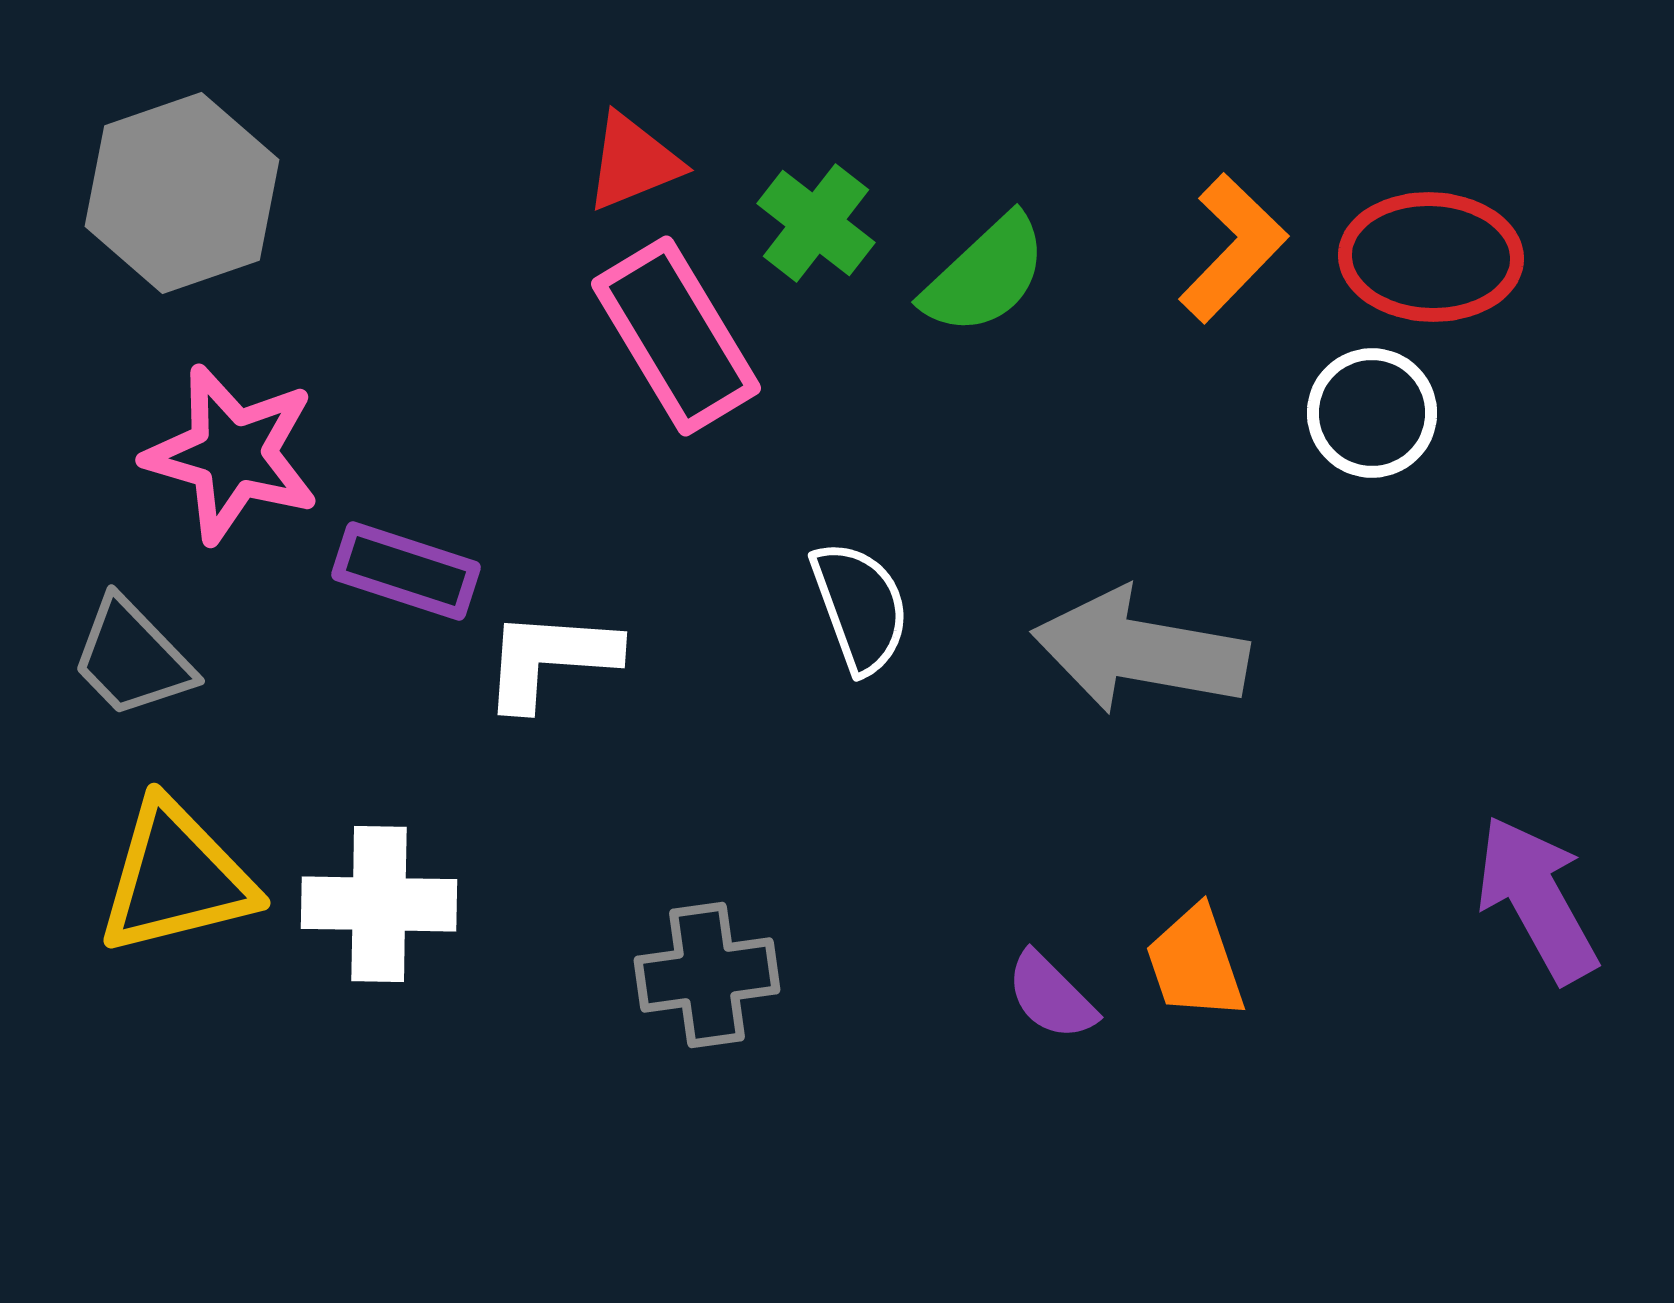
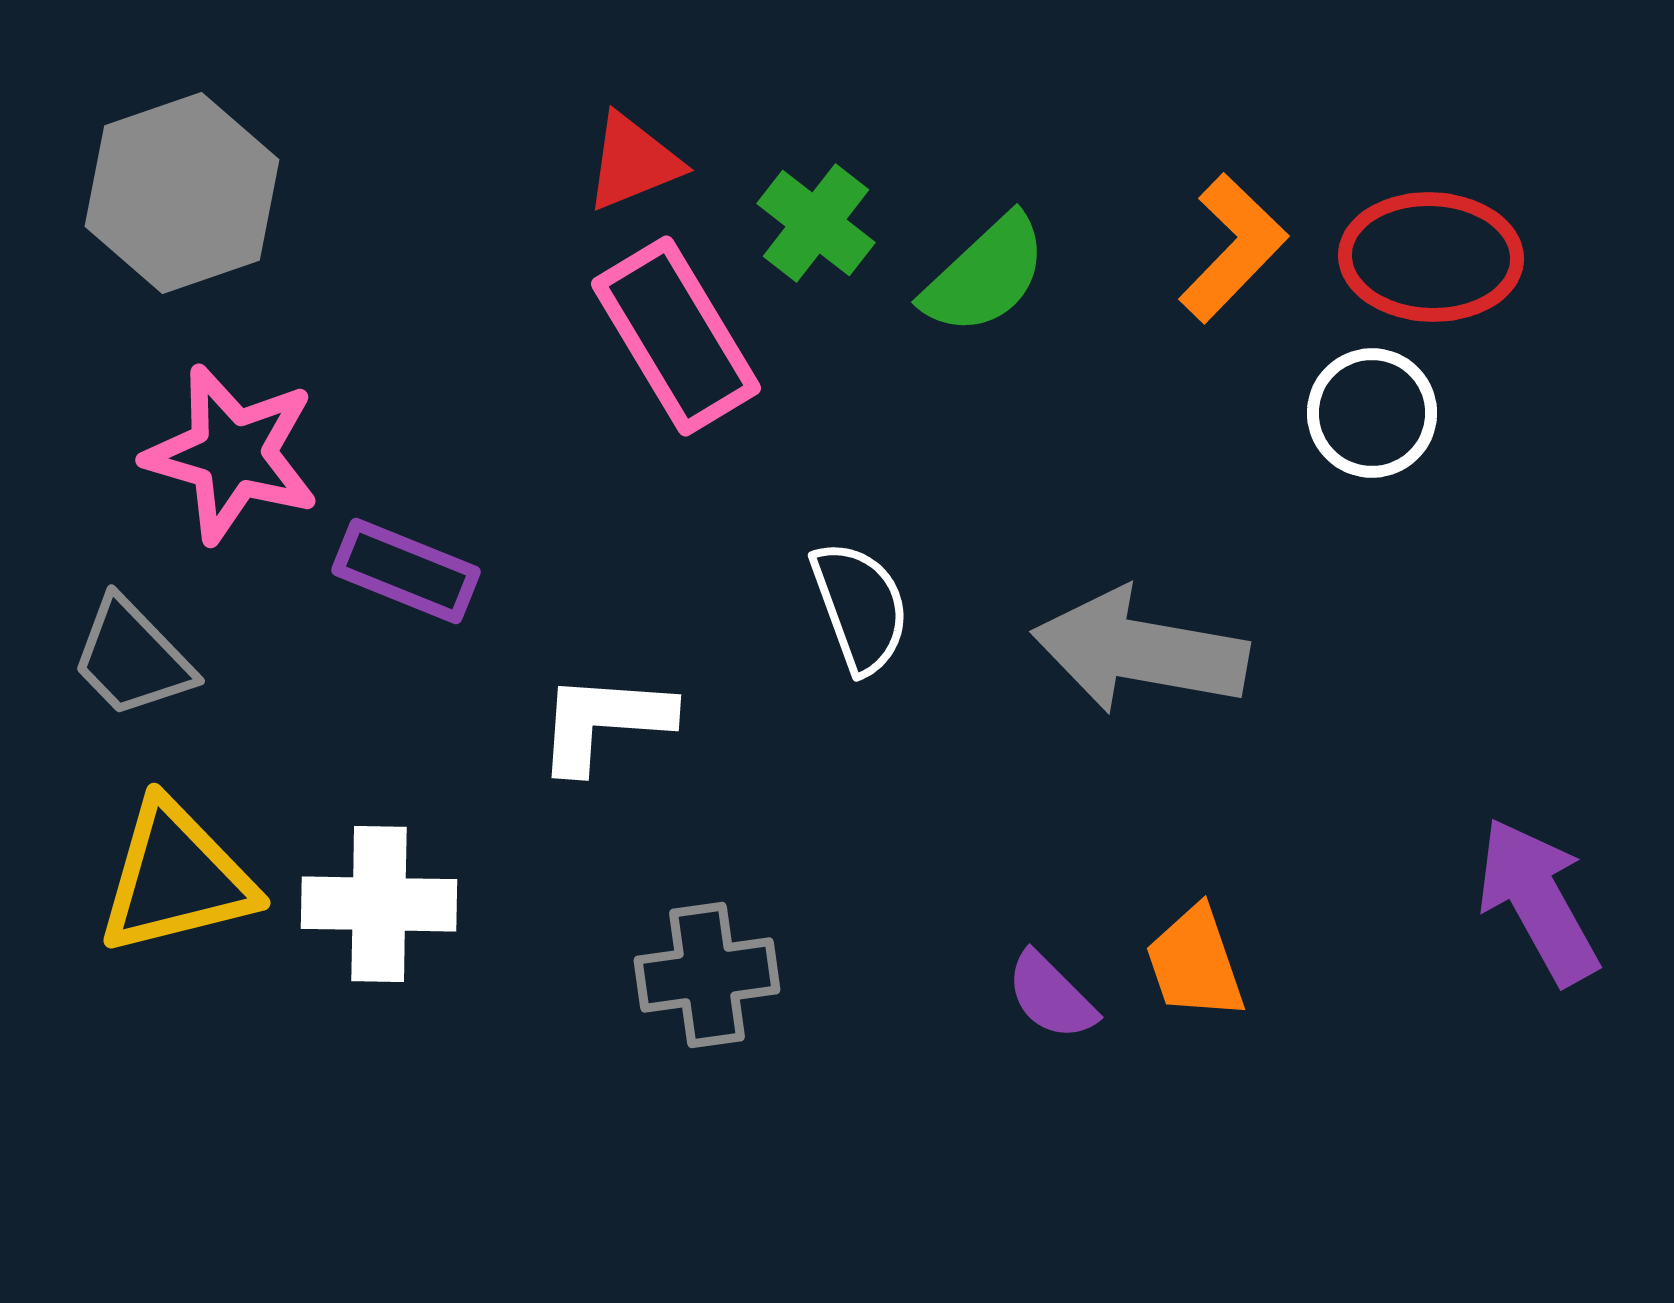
purple rectangle: rotated 4 degrees clockwise
white L-shape: moved 54 px right, 63 px down
purple arrow: moved 1 px right, 2 px down
